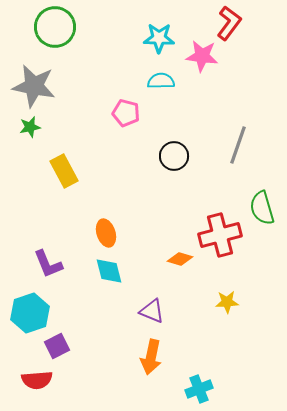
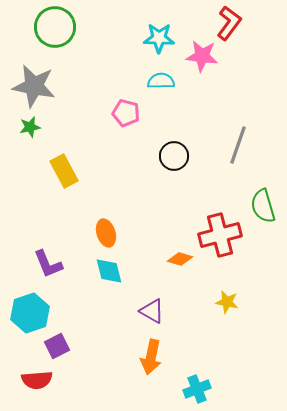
green semicircle: moved 1 px right, 2 px up
yellow star: rotated 15 degrees clockwise
purple triangle: rotated 8 degrees clockwise
cyan cross: moved 2 px left
